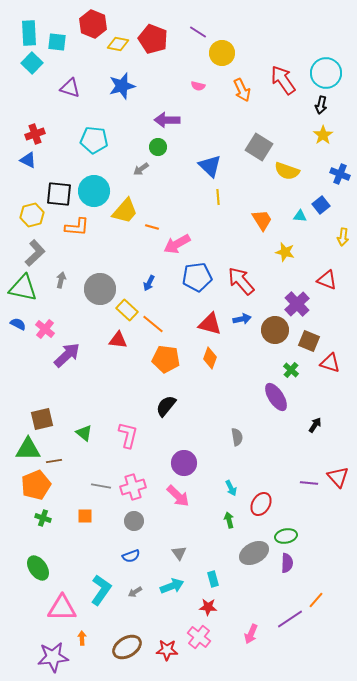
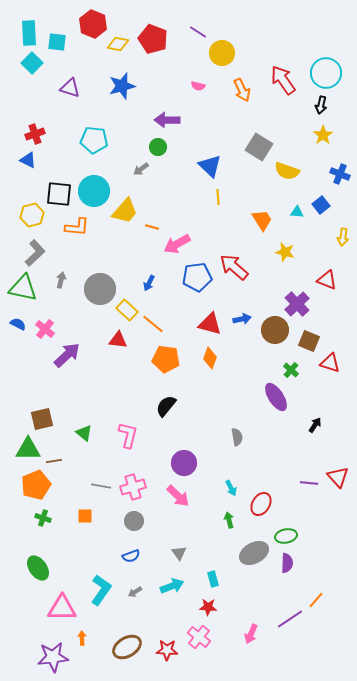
cyan triangle at (300, 216): moved 3 px left, 4 px up
red arrow at (241, 281): moved 7 px left, 14 px up; rotated 8 degrees counterclockwise
